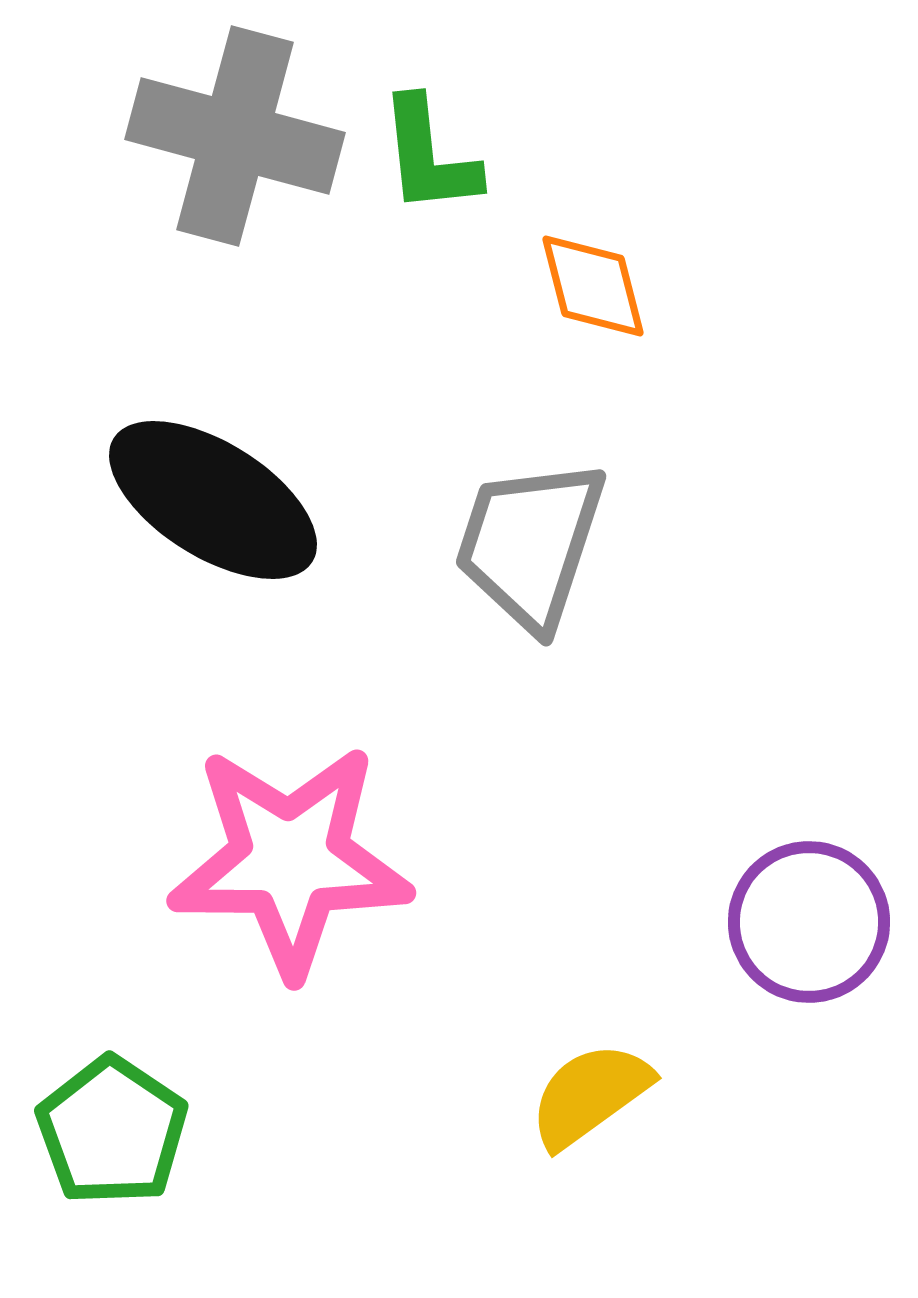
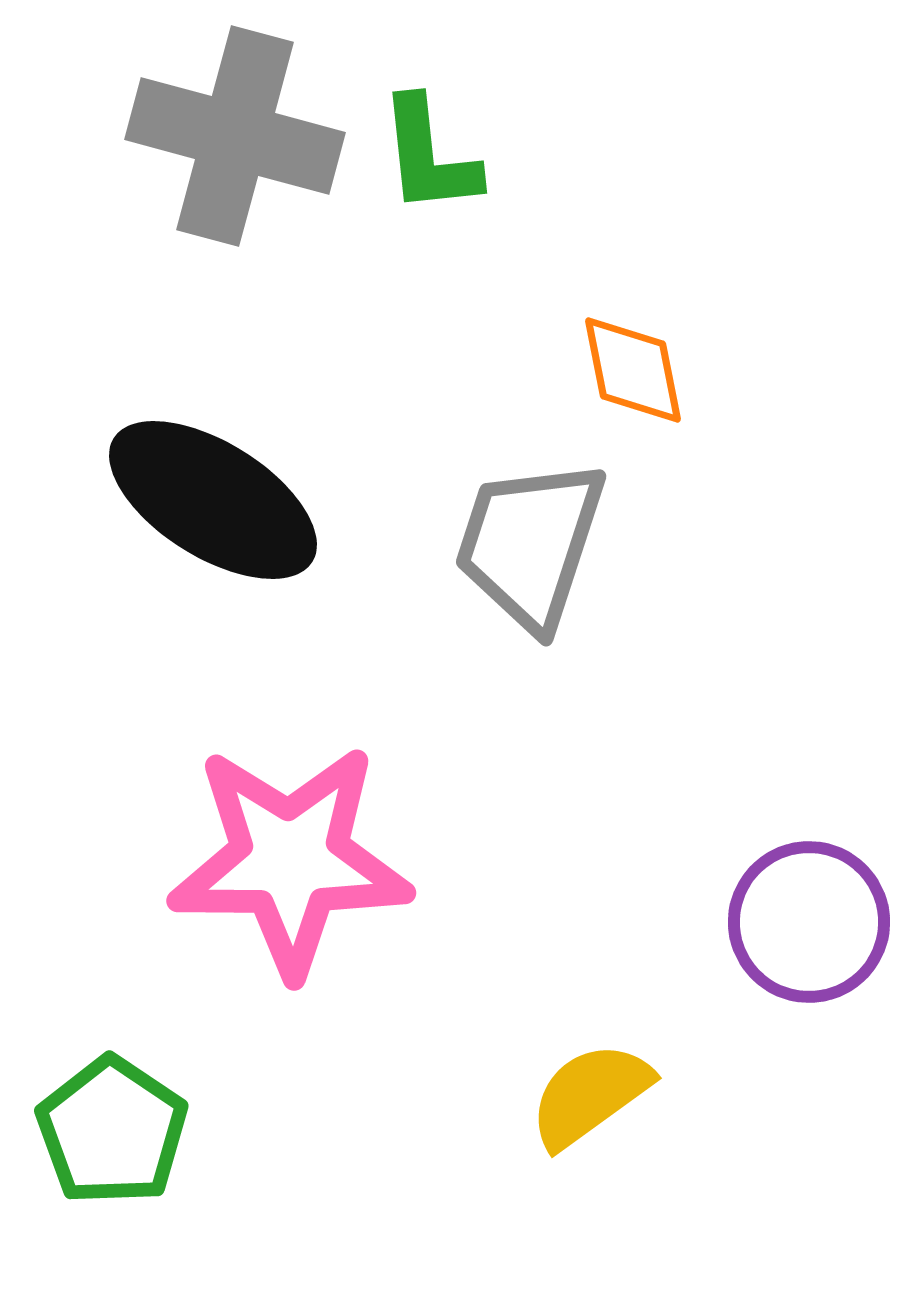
orange diamond: moved 40 px right, 84 px down; rotated 3 degrees clockwise
